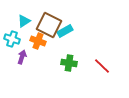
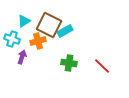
orange cross: rotated 35 degrees counterclockwise
